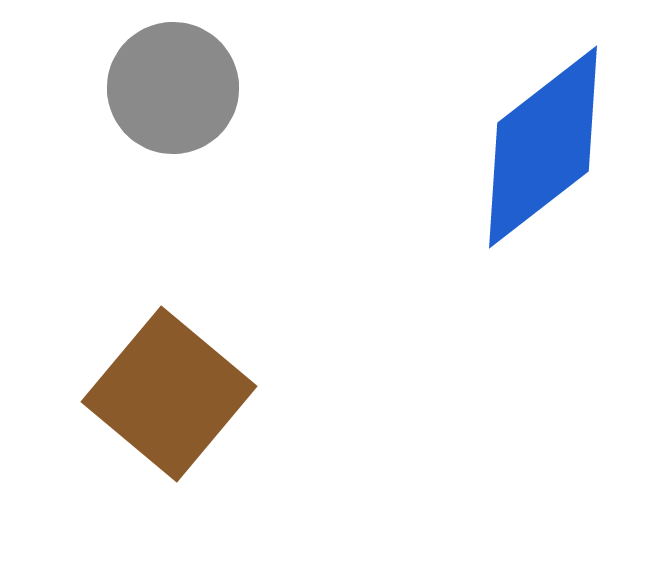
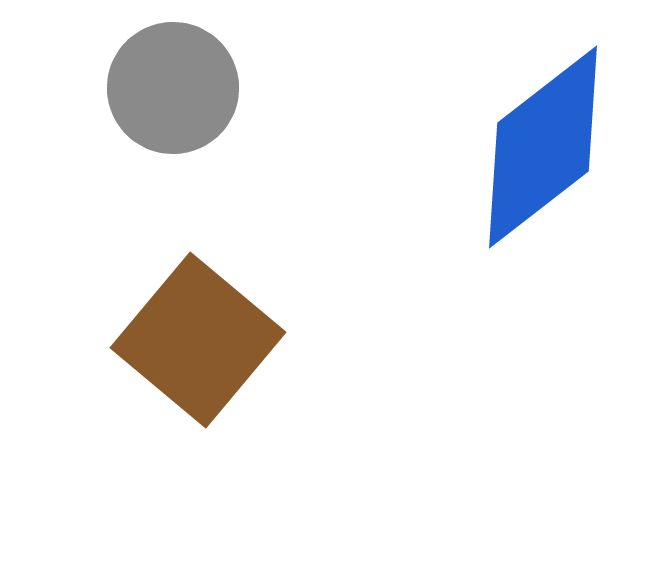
brown square: moved 29 px right, 54 px up
